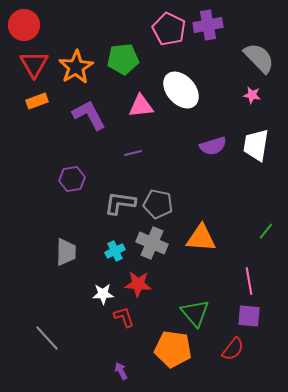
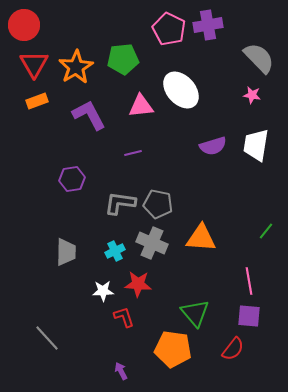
white star: moved 3 px up
